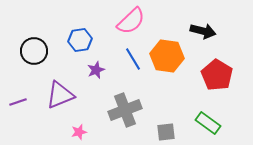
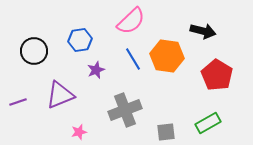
green rectangle: rotated 65 degrees counterclockwise
